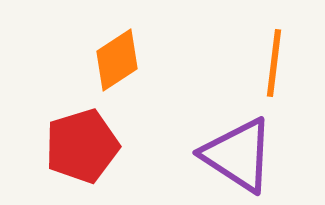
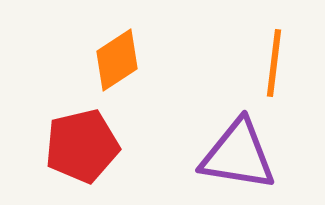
red pentagon: rotated 4 degrees clockwise
purple triangle: rotated 24 degrees counterclockwise
